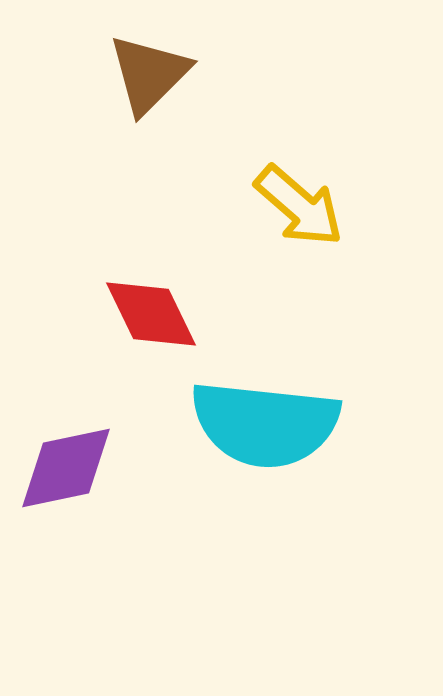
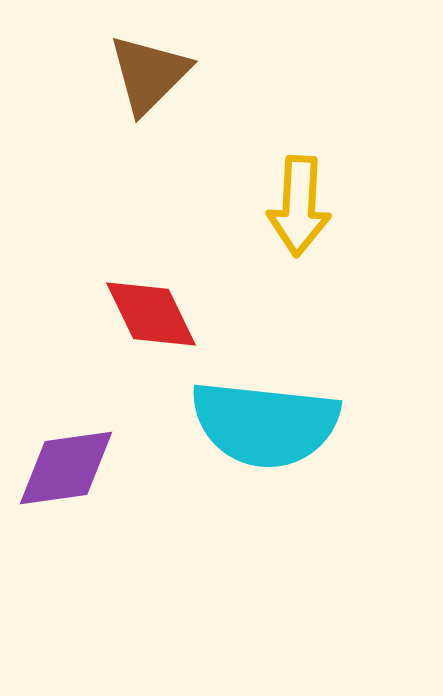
yellow arrow: rotated 52 degrees clockwise
purple diamond: rotated 4 degrees clockwise
